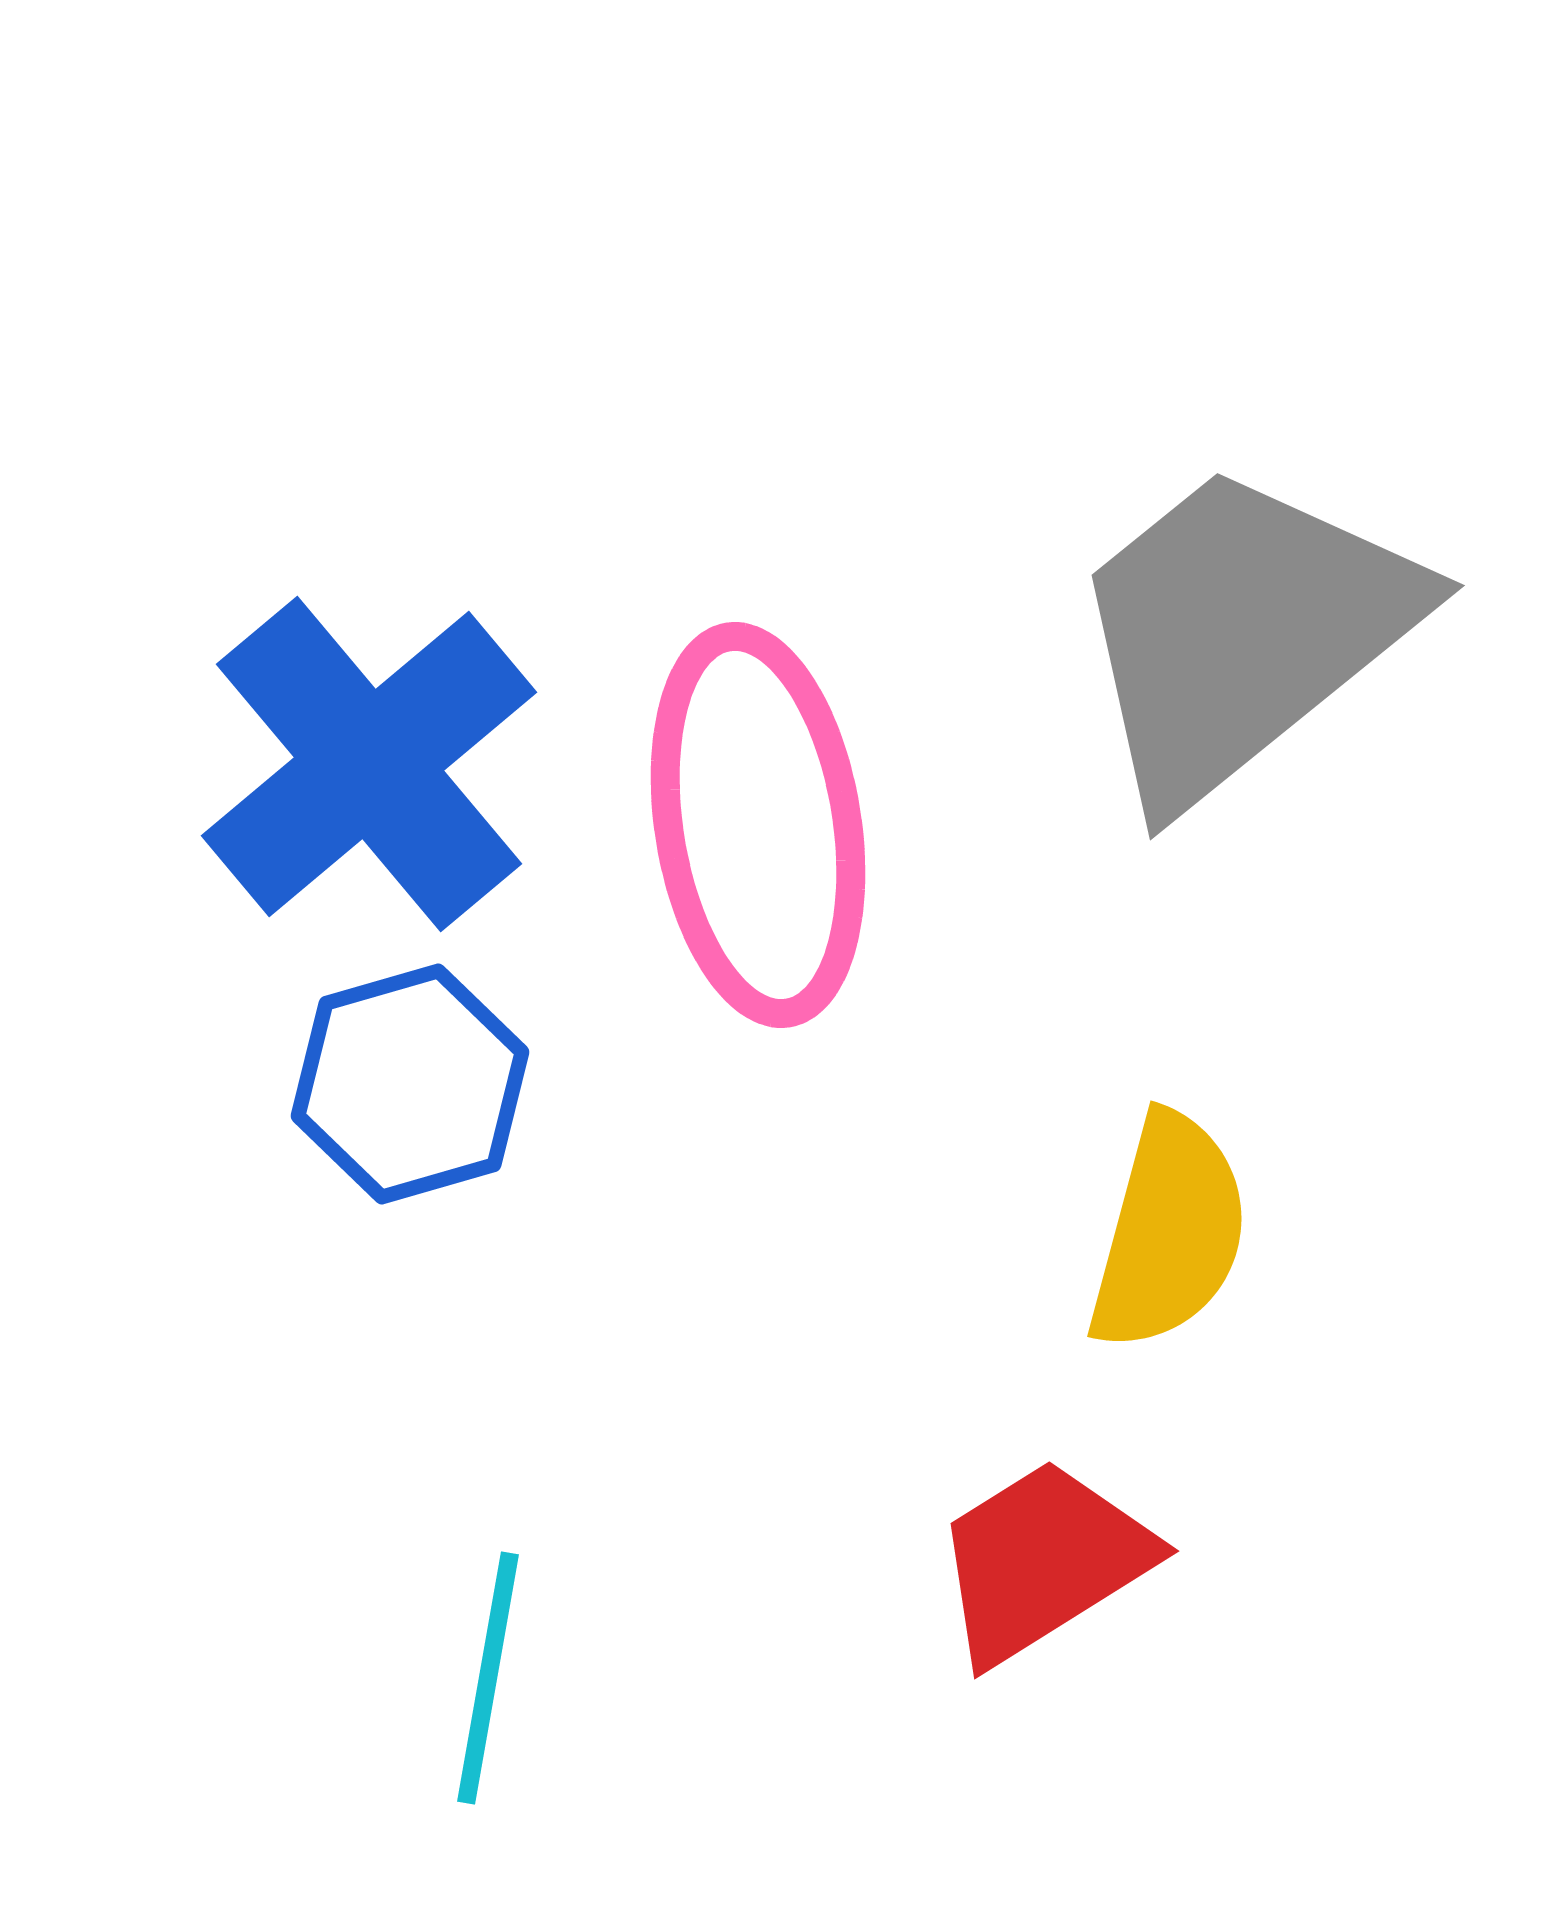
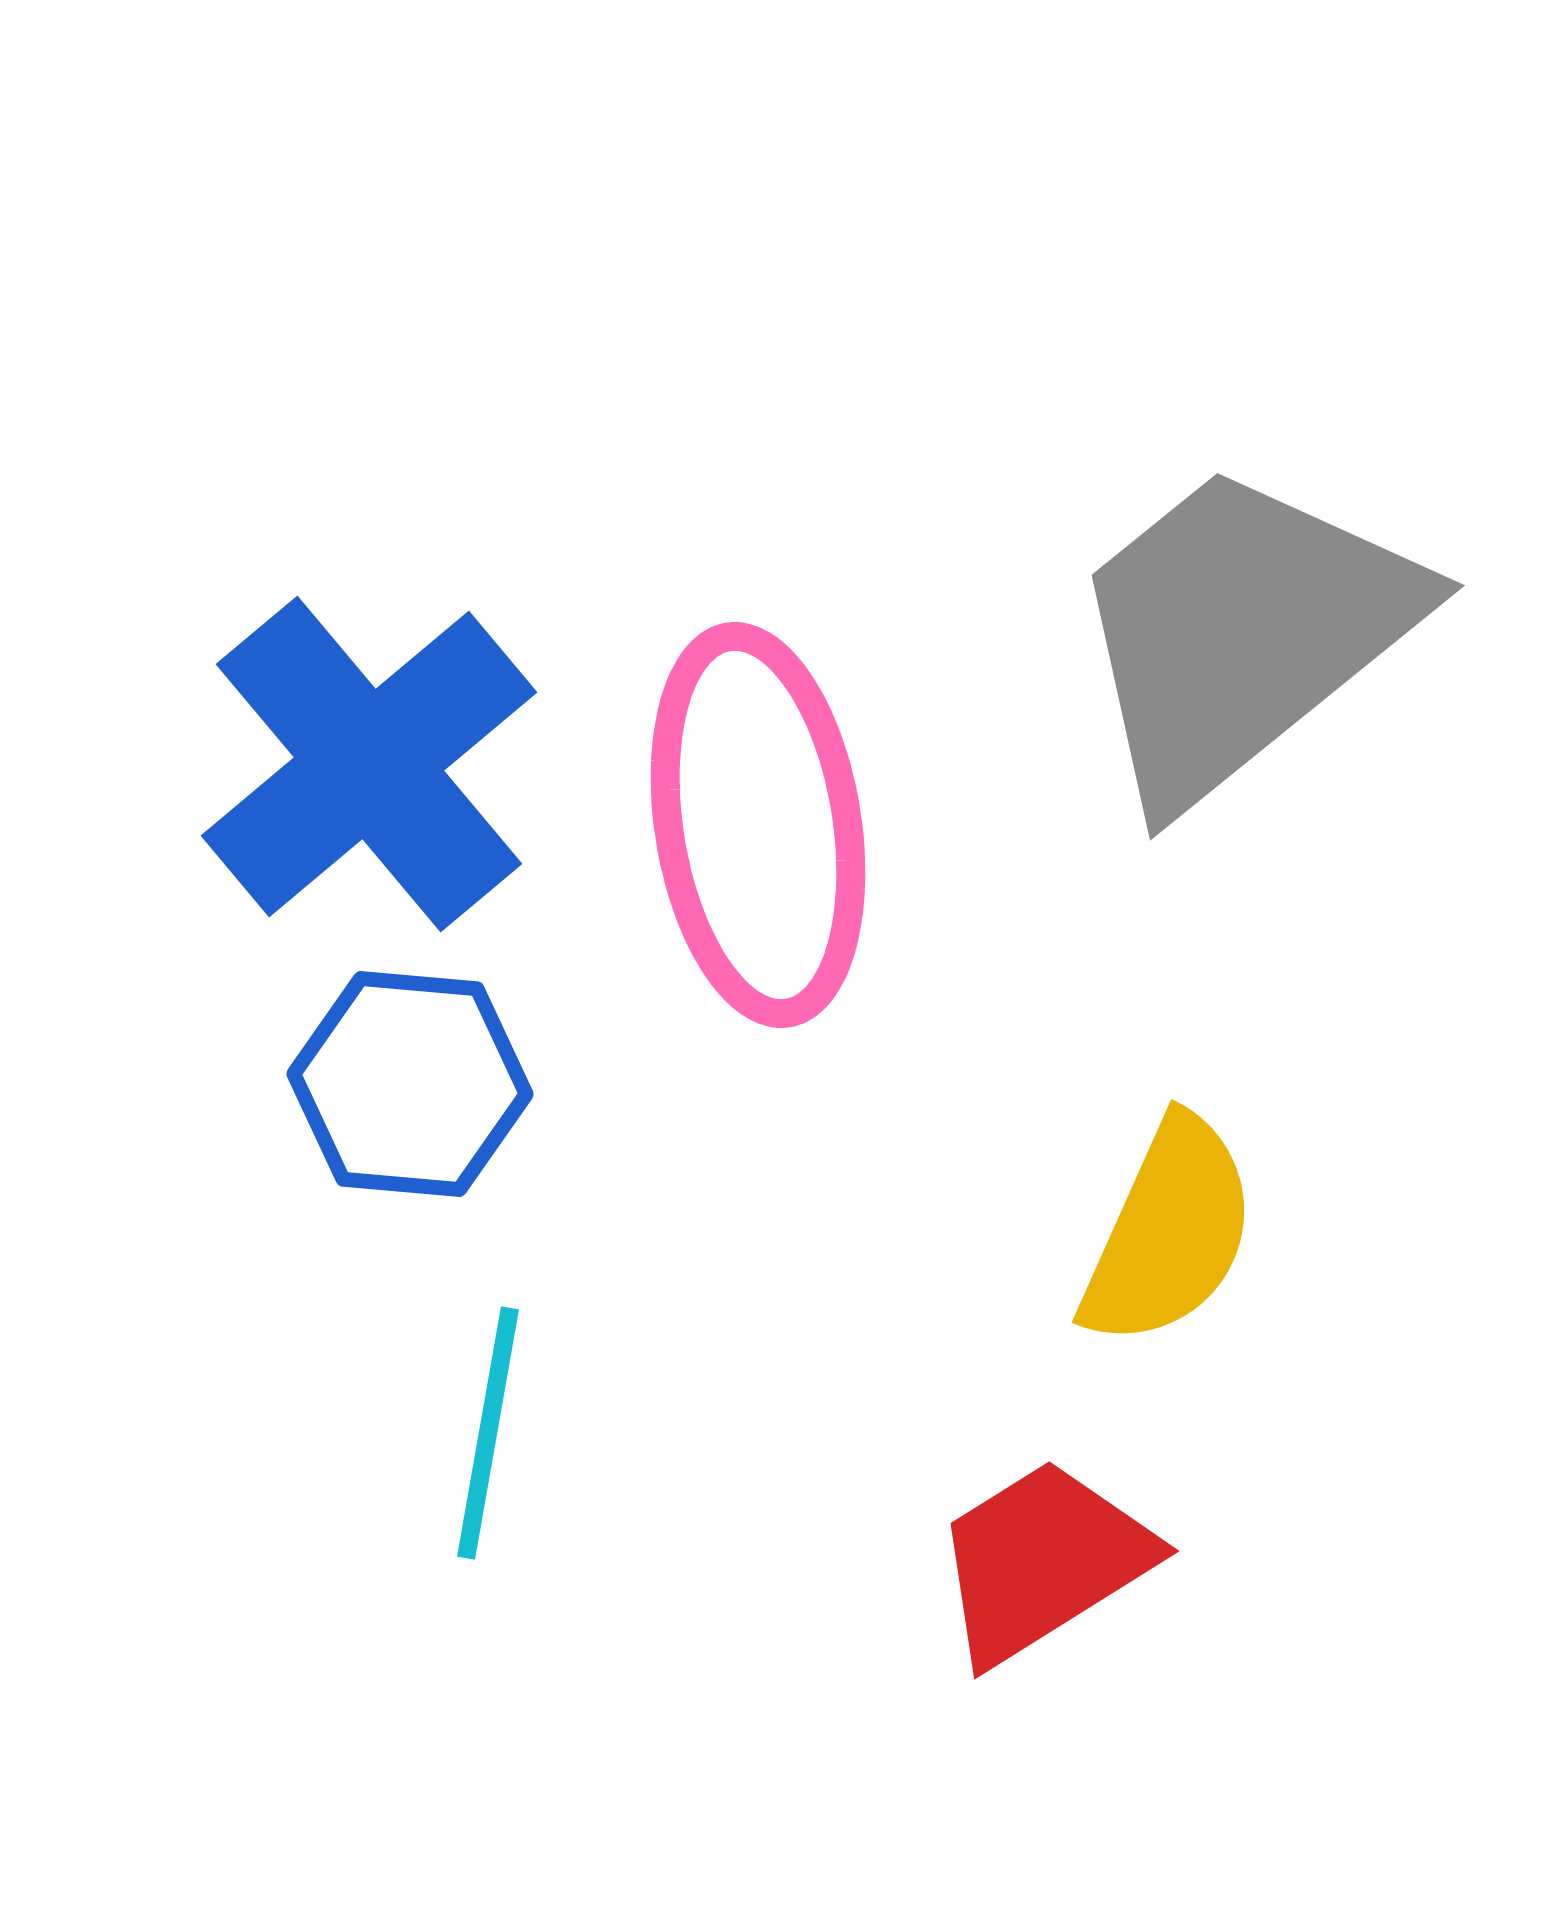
blue hexagon: rotated 21 degrees clockwise
yellow semicircle: rotated 9 degrees clockwise
cyan line: moved 245 px up
